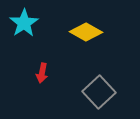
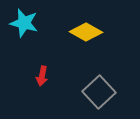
cyan star: rotated 24 degrees counterclockwise
red arrow: moved 3 px down
